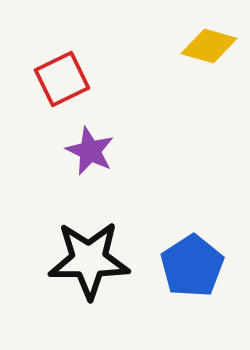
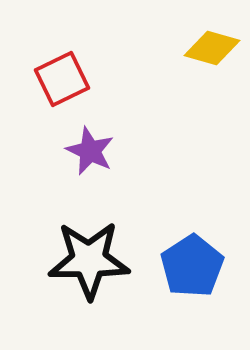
yellow diamond: moved 3 px right, 2 px down
